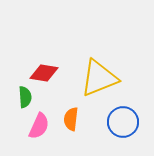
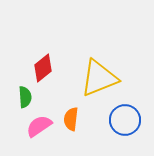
red diamond: moved 1 px left, 5 px up; rotated 48 degrees counterclockwise
blue circle: moved 2 px right, 2 px up
pink semicircle: rotated 148 degrees counterclockwise
